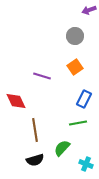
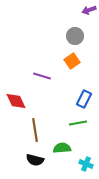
orange square: moved 3 px left, 6 px up
green semicircle: rotated 42 degrees clockwise
black semicircle: rotated 30 degrees clockwise
